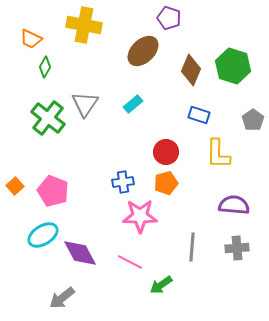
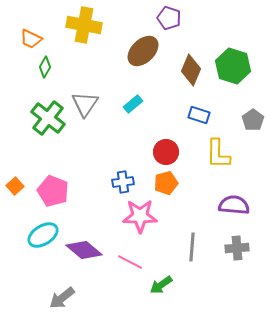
purple diamond: moved 4 px right, 3 px up; rotated 21 degrees counterclockwise
